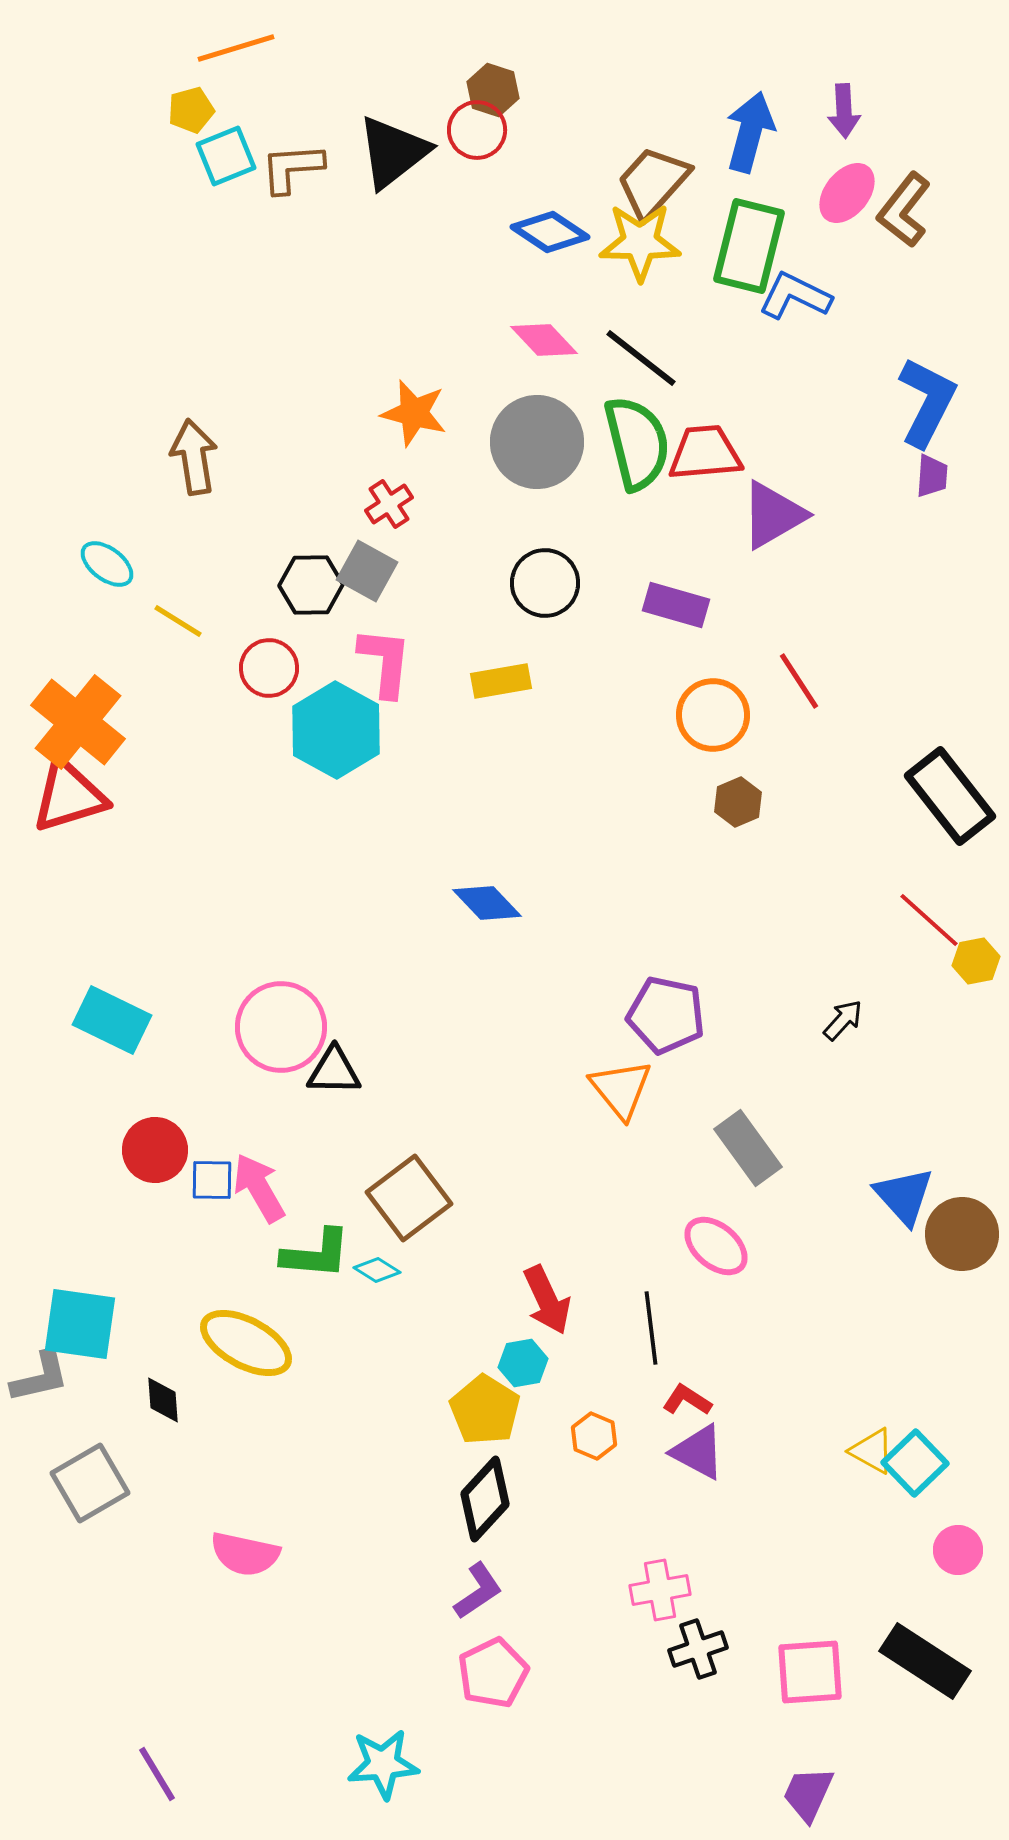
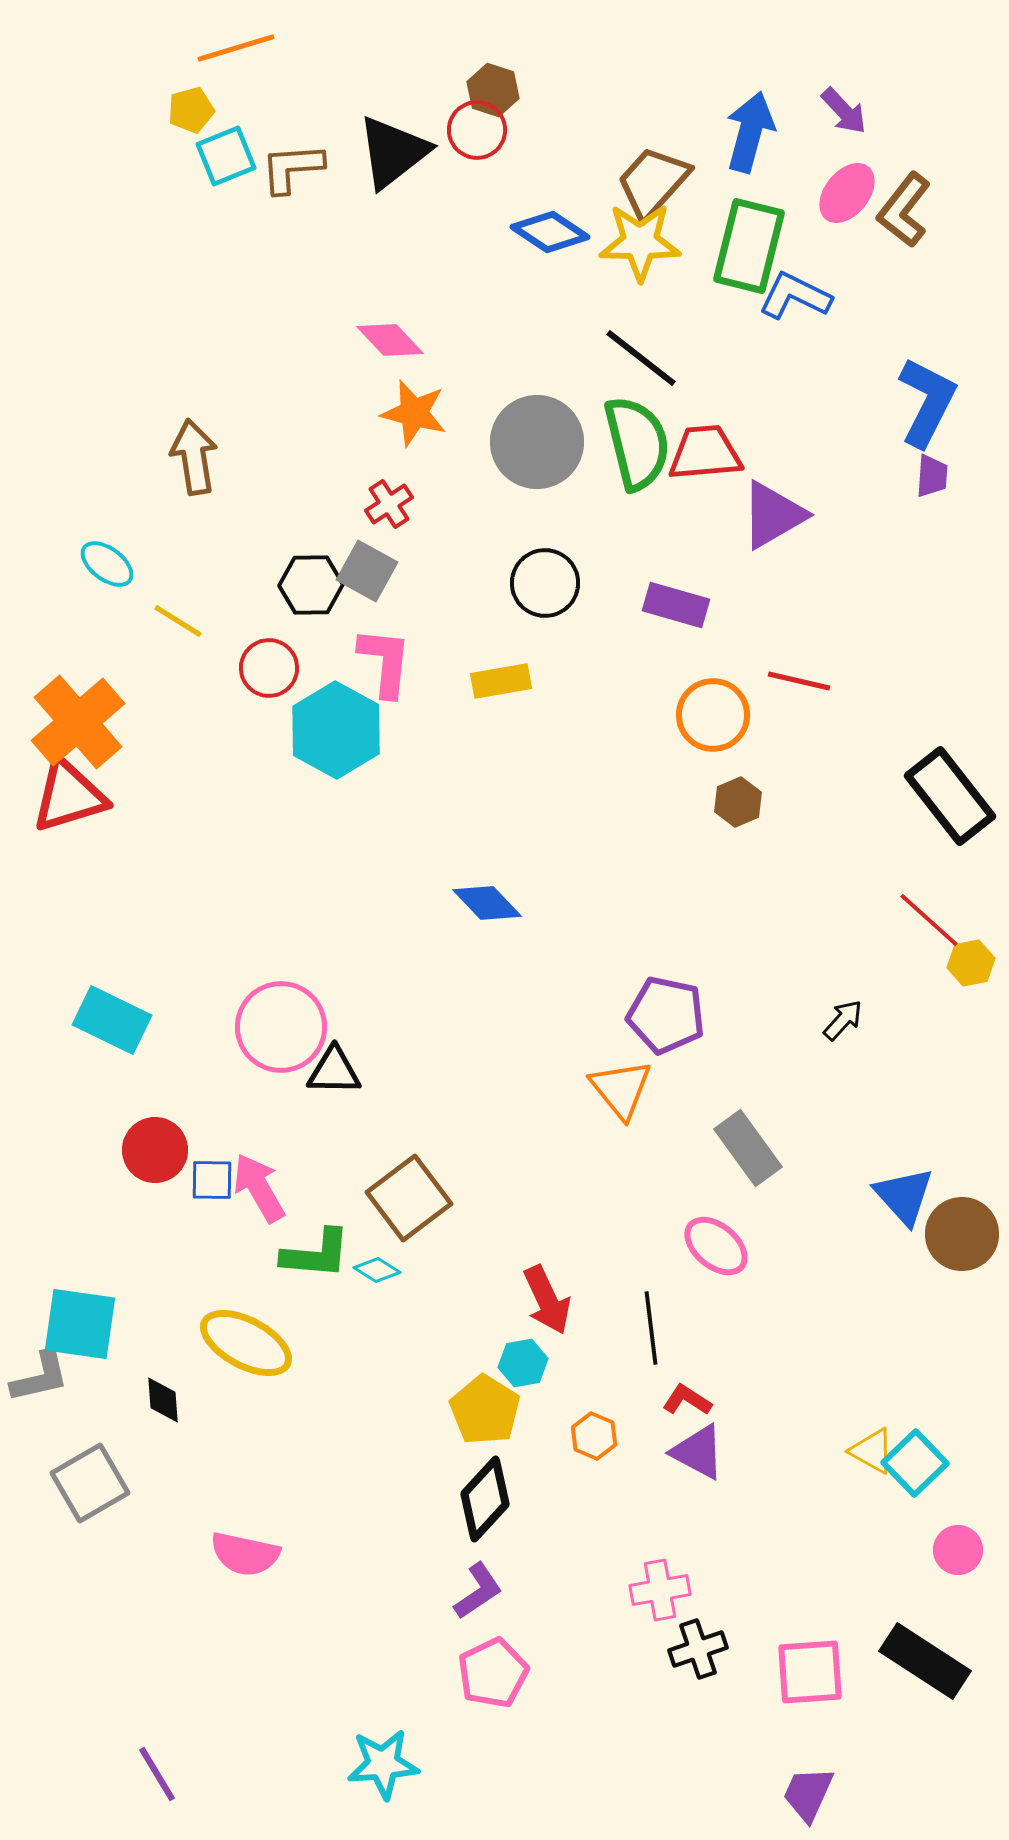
purple arrow at (844, 111): rotated 40 degrees counterclockwise
pink diamond at (544, 340): moved 154 px left
red line at (799, 681): rotated 44 degrees counterclockwise
orange cross at (78, 722): rotated 10 degrees clockwise
yellow hexagon at (976, 961): moved 5 px left, 2 px down
